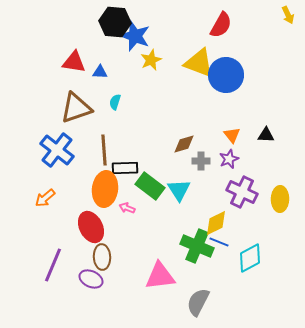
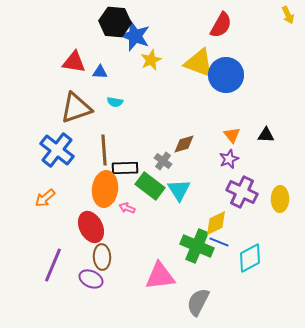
cyan semicircle: rotated 98 degrees counterclockwise
gray cross: moved 38 px left; rotated 36 degrees clockwise
